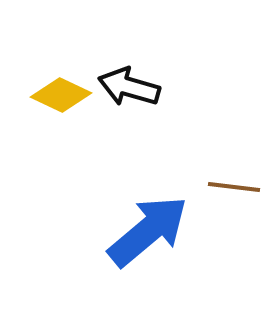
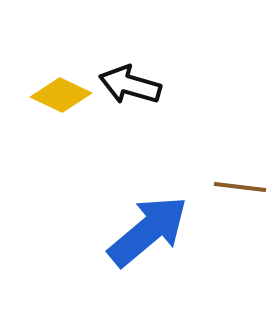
black arrow: moved 1 px right, 2 px up
brown line: moved 6 px right
